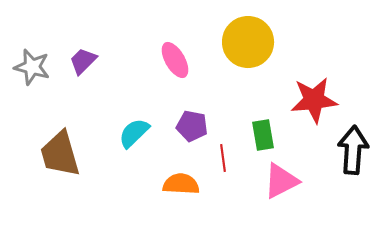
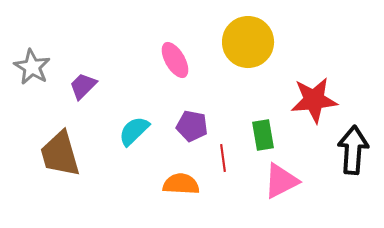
purple trapezoid: moved 25 px down
gray star: rotated 15 degrees clockwise
cyan semicircle: moved 2 px up
